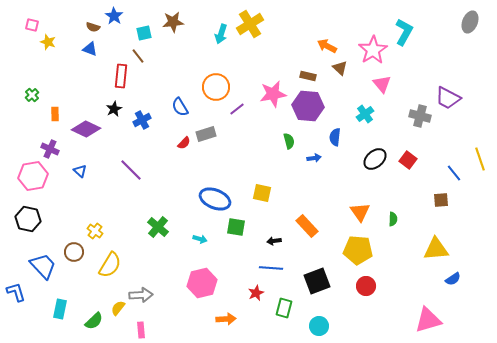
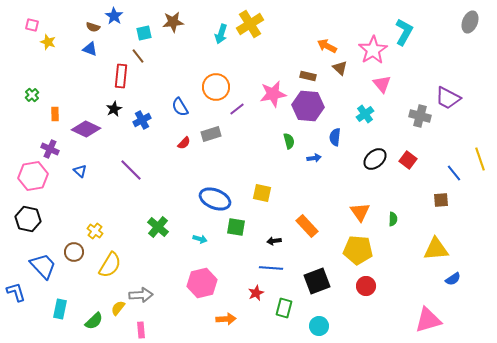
gray rectangle at (206, 134): moved 5 px right
